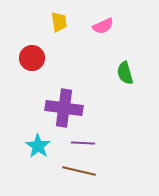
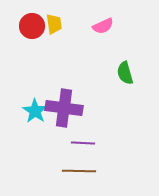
yellow trapezoid: moved 5 px left, 2 px down
red circle: moved 32 px up
cyan star: moved 3 px left, 35 px up
brown line: rotated 12 degrees counterclockwise
